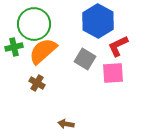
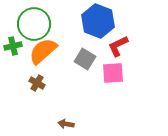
blue hexagon: rotated 8 degrees counterclockwise
green cross: moved 1 px left, 1 px up
